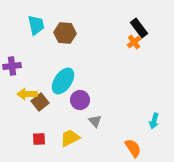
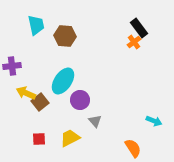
brown hexagon: moved 3 px down
yellow arrow: moved 1 px left, 1 px up; rotated 24 degrees clockwise
cyan arrow: rotated 84 degrees counterclockwise
